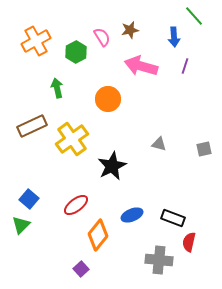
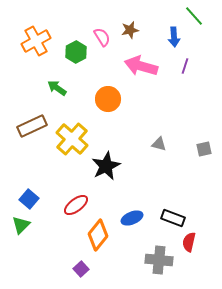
green arrow: rotated 42 degrees counterclockwise
yellow cross: rotated 12 degrees counterclockwise
black star: moved 6 px left
blue ellipse: moved 3 px down
